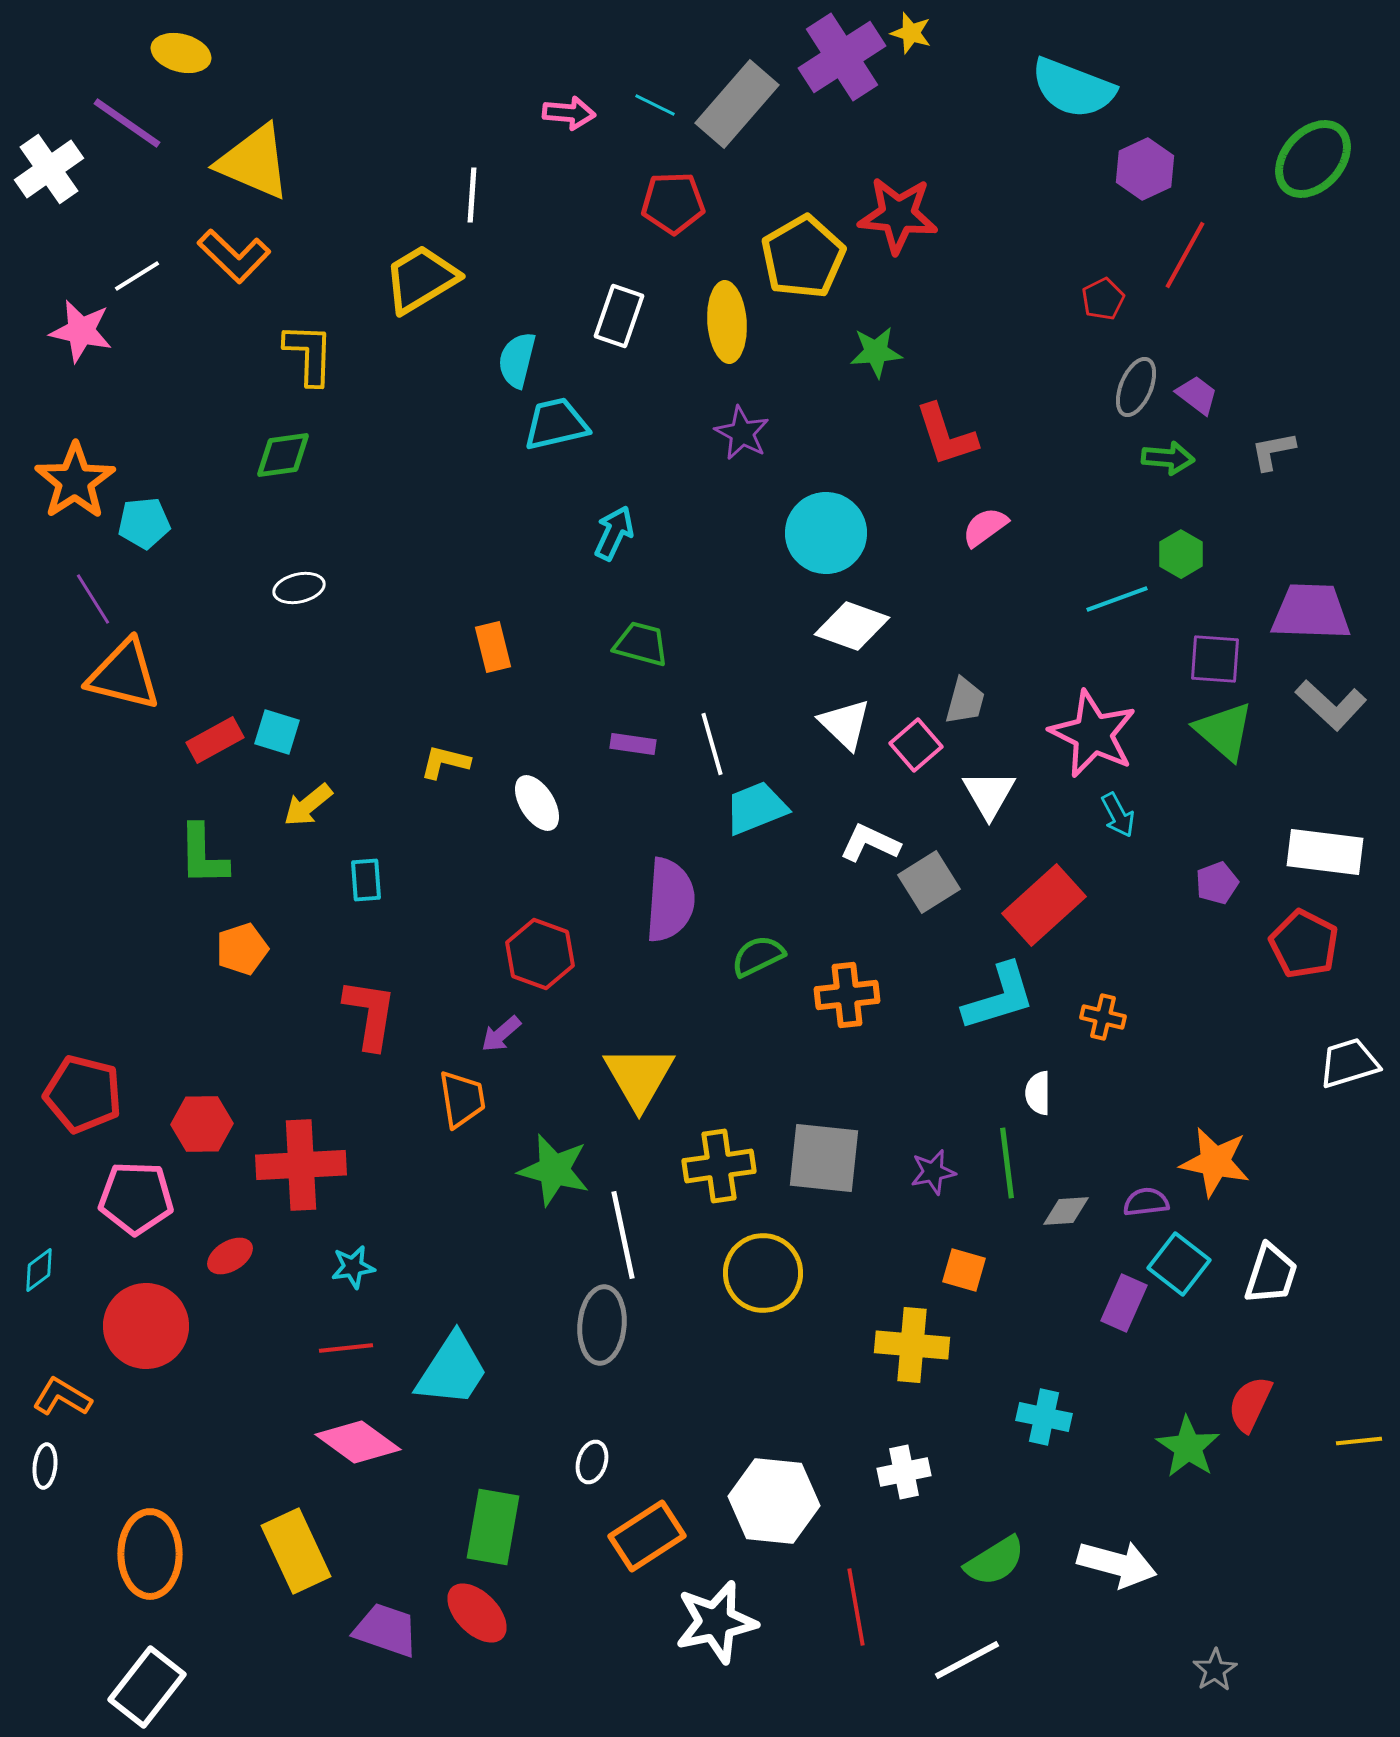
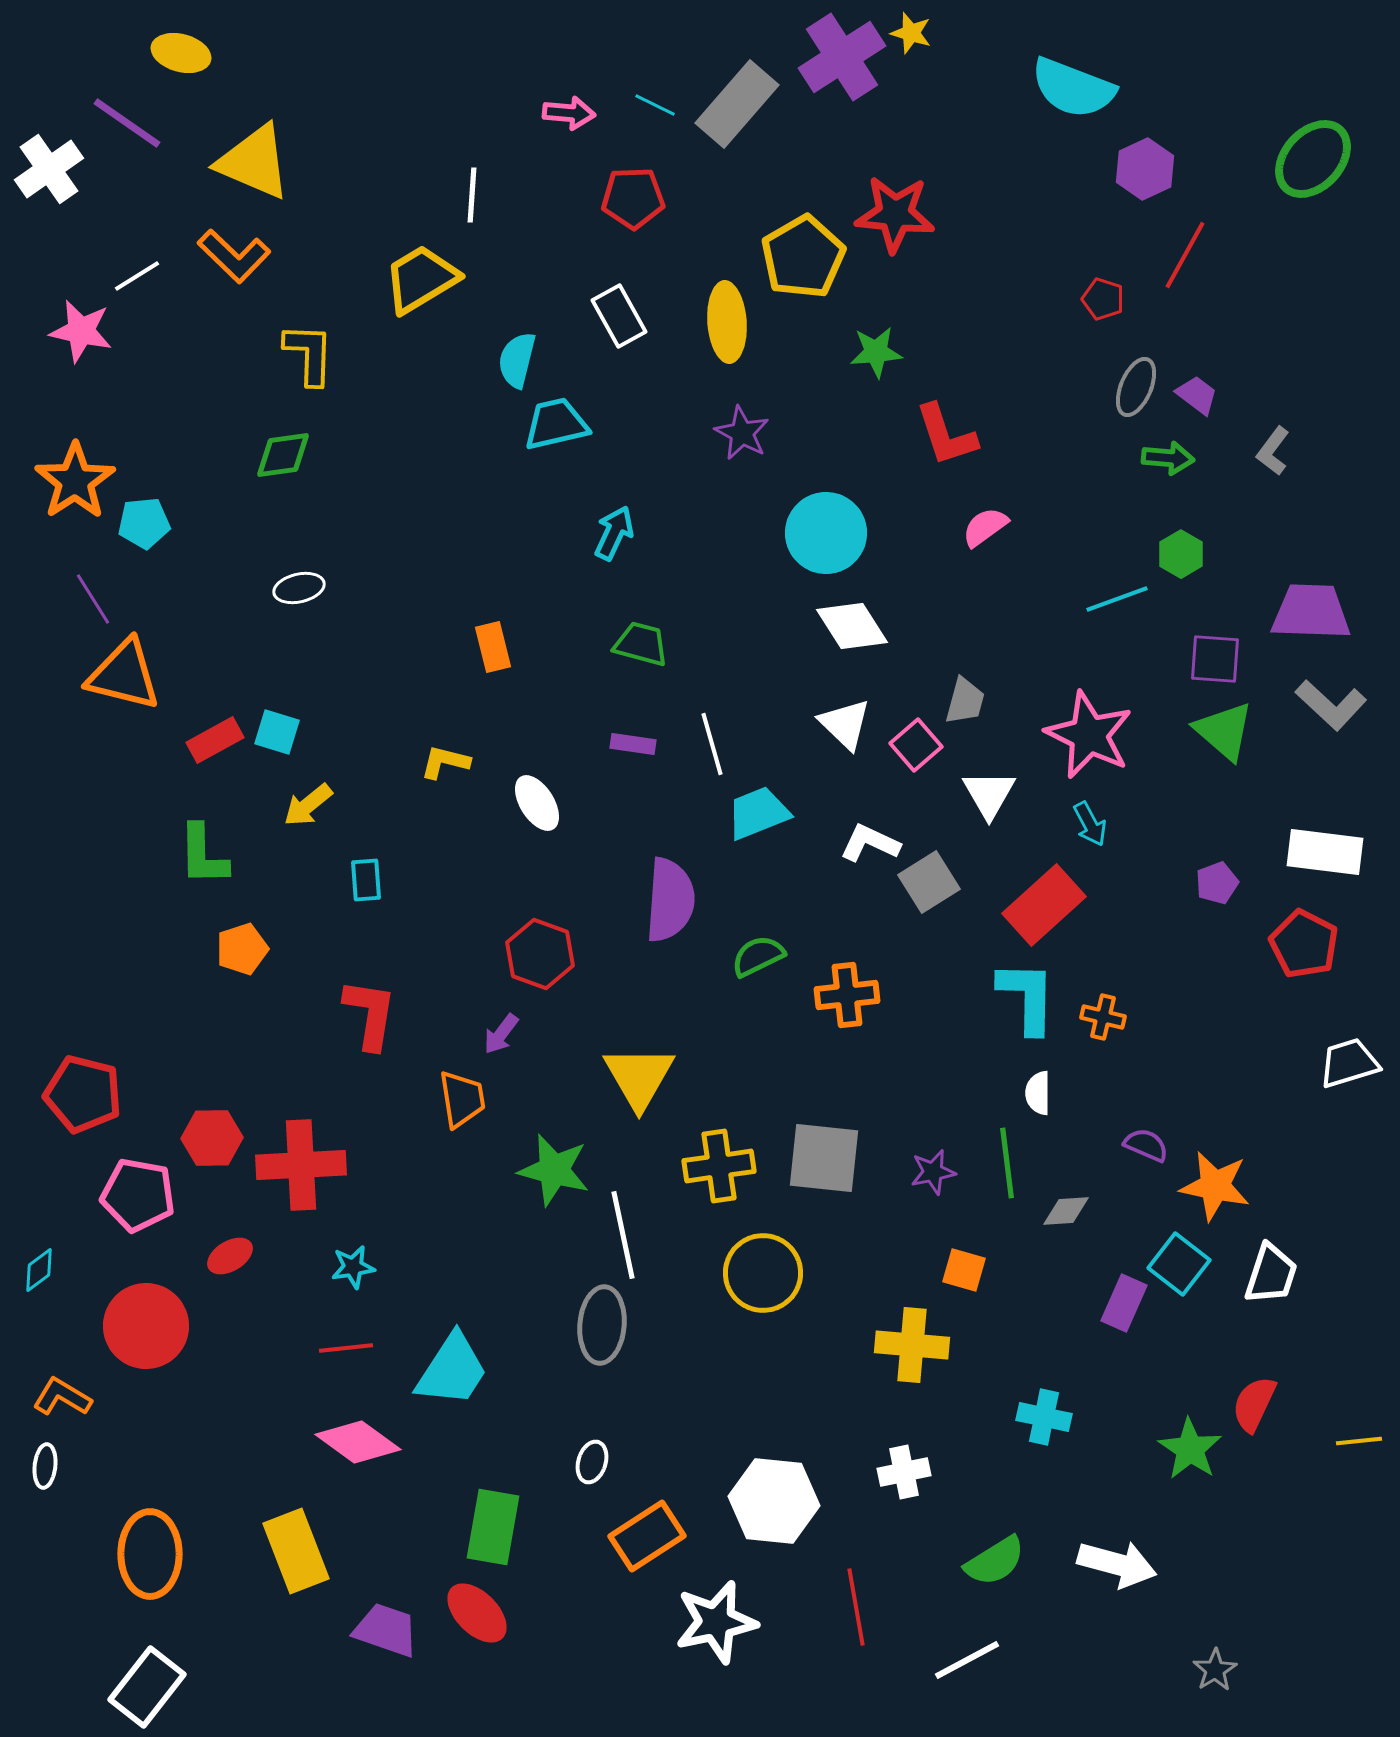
red pentagon at (673, 203): moved 40 px left, 5 px up
red star at (898, 215): moved 3 px left, 1 px up
red pentagon at (1103, 299): rotated 27 degrees counterclockwise
white rectangle at (619, 316): rotated 48 degrees counterclockwise
gray L-shape at (1273, 451): rotated 42 degrees counterclockwise
white diamond at (852, 626): rotated 38 degrees clockwise
pink star at (1093, 734): moved 4 px left, 1 px down
cyan trapezoid at (756, 808): moved 2 px right, 5 px down
cyan arrow at (1118, 815): moved 28 px left, 9 px down
cyan L-shape at (999, 997): moved 28 px right; rotated 72 degrees counterclockwise
purple arrow at (501, 1034): rotated 12 degrees counterclockwise
red hexagon at (202, 1124): moved 10 px right, 14 px down
orange star at (1215, 1162): moved 24 px down
pink pentagon at (136, 1198): moved 2 px right, 3 px up; rotated 8 degrees clockwise
purple semicircle at (1146, 1202): moved 57 px up; rotated 30 degrees clockwise
red semicircle at (1250, 1404): moved 4 px right
green star at (1188, 1447): moved 2 px right, 2 px down
yellow rectangle at (296, 1551): rotated 4 degrees clockwise
